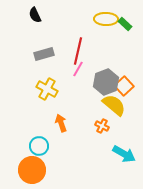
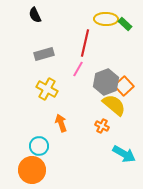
red line: moved 7 px right, 8 px up
